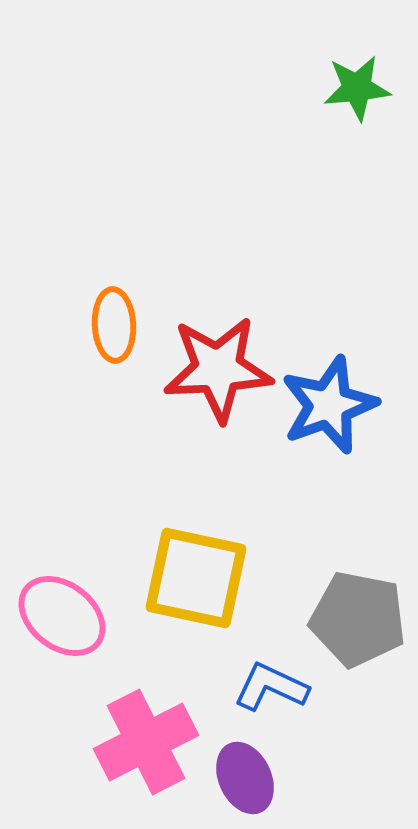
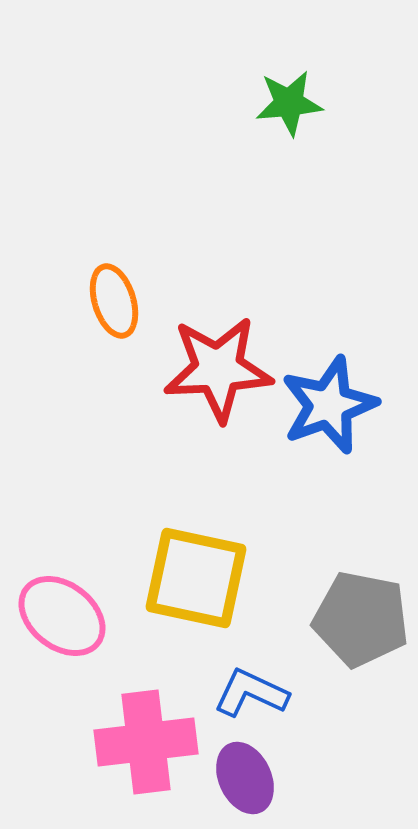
green star: moved 68 px left, 15 px down
orange ellipse: moved 24 px up; rotated 14 degrees counterclockwise
gray pentagon: moved 3 px right
blue L-shape: moved 20 px left, 6 px down
pink cross: rotated 20 degrees clockwise
